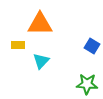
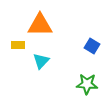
orange triangle: moved 1 px down
